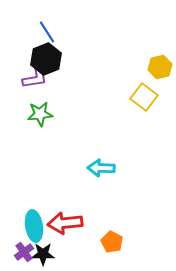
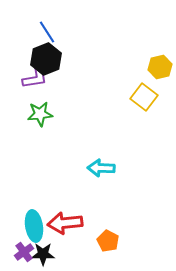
orange pentagon: moved 4 px left, 1 px up
